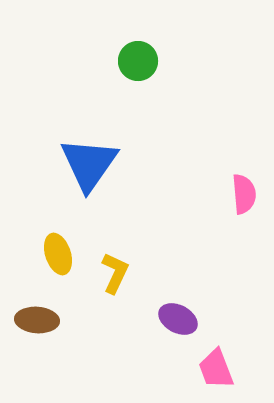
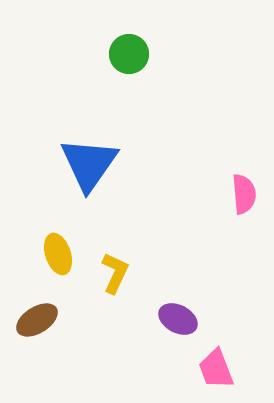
green circle: moved 9 px left, 7 px up
brown ellipse: rotated 36 degrees counterclockwise
